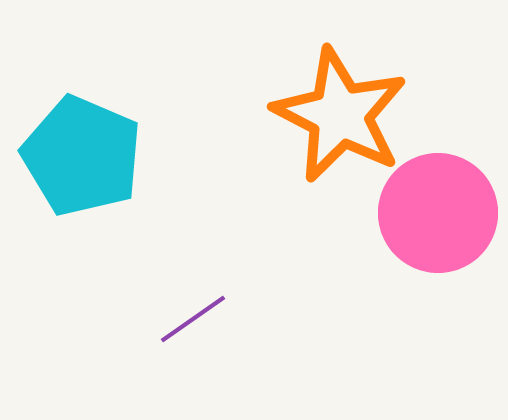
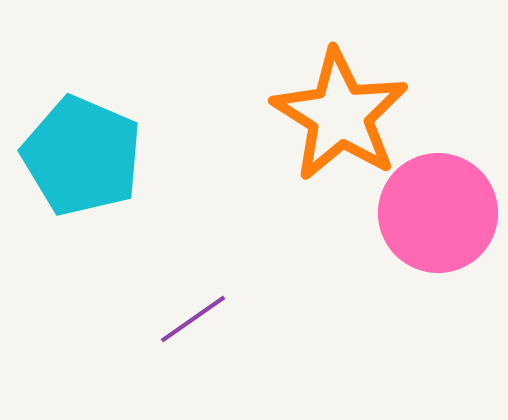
orange star: rotated 5 degrees clockwise
